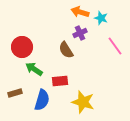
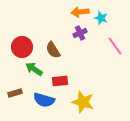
orange arrow: rotated 24 degrees counterclockwise
brown semicircle: moved 13 px left
blue semicircle: moved 2 px right; rotated 90 degrees clockwise
